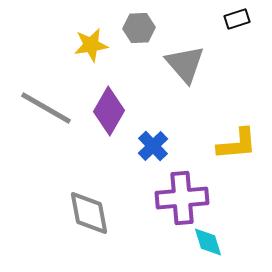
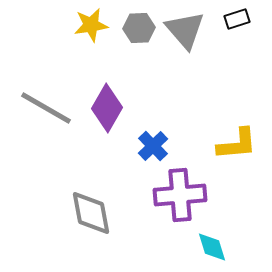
yellow star: moved 20 px up
gray triangle: moved 34 px up
purple diamond: moved 2 px left, 3 px up
purple cross: moved 2 px left, 3 px up
gray diamond: moved 2 px right
cyan diamond: moved 4 px right, 5 px down
